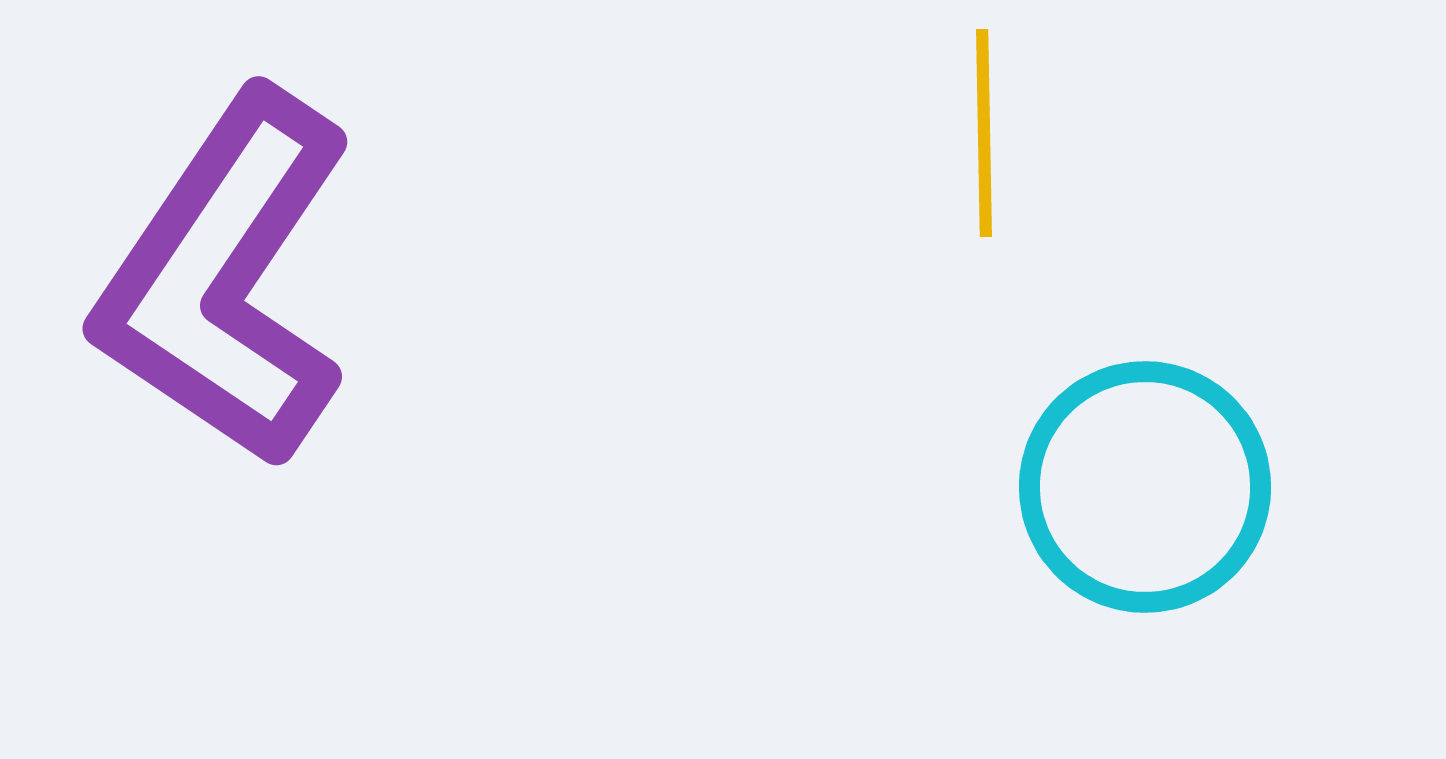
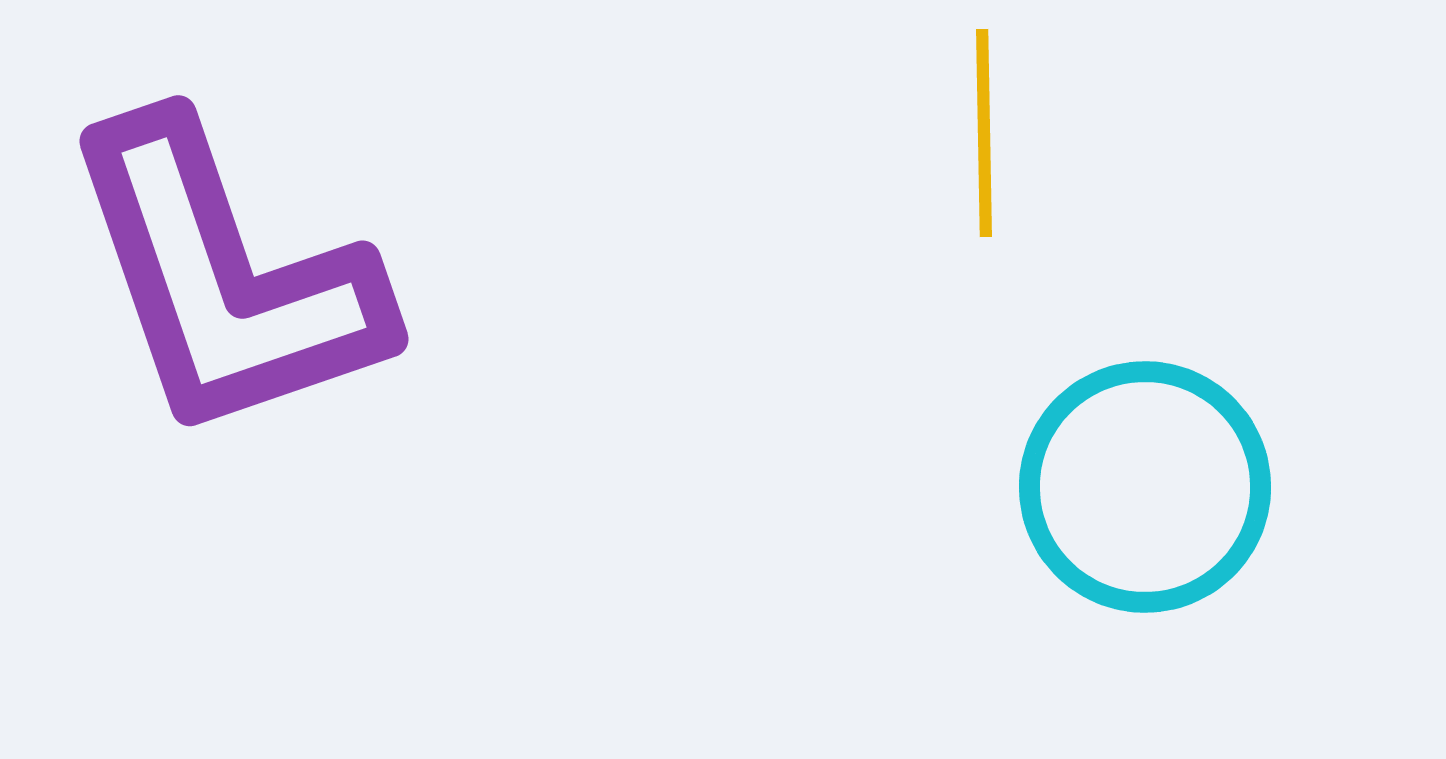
purple L-shape: rotated 53 degrees counterclockwise
